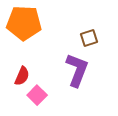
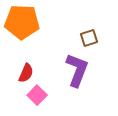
orange pentagon: moved 2 px left, 1 px up
red semicircle: moved 4 px right, 3 px up
